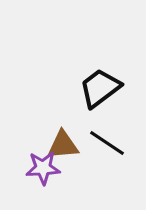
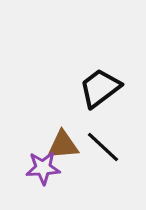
black line: moved 4 px left, 4 px down; rotated 9 degrees clockwise
